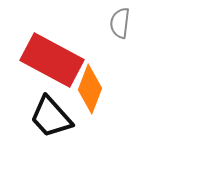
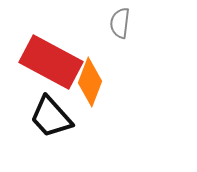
red rectangle: moved 1 px left, 2 px down
orange diamond: moved 7 px up
